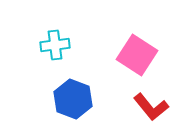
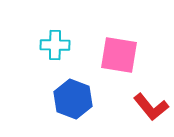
cyan cross: rotated 8 degrees clockwise
pink square: moved 18 px left; rotated 24 degrees counterclockwise
